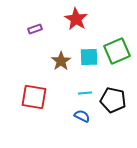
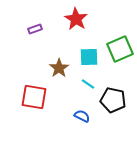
green square: moved 3 px right, 2 px up
brown star: moved 2 px left, 7 px down
cyan line: moved 3 px right, 9 px up; rotated 40 degrees clockwise
